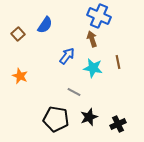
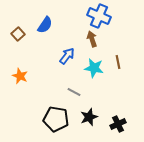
cyan star: moved 1 px right
